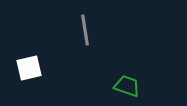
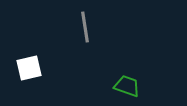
gray line: moved 3 px up
